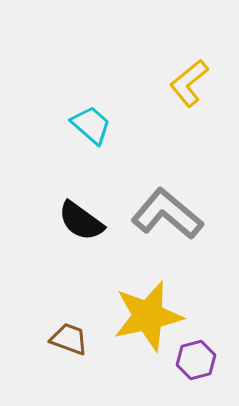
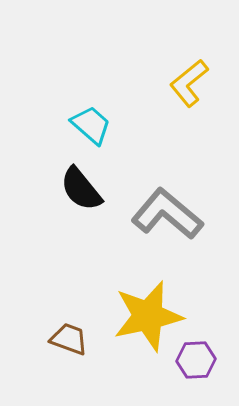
black semicircle: moved 32 px up; rotated 15 degrees clockwise
purple hexagon: rotated 12 degrees clockwise
